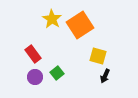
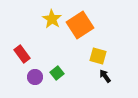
red rectangle: moved 11 px left
black arrow: rotated 120 degrees clockwise
